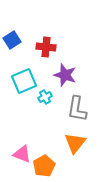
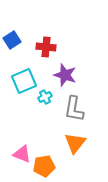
gray L-shape: moved 3 px left
orange pentagon: rotated 20 degrees clockwise
